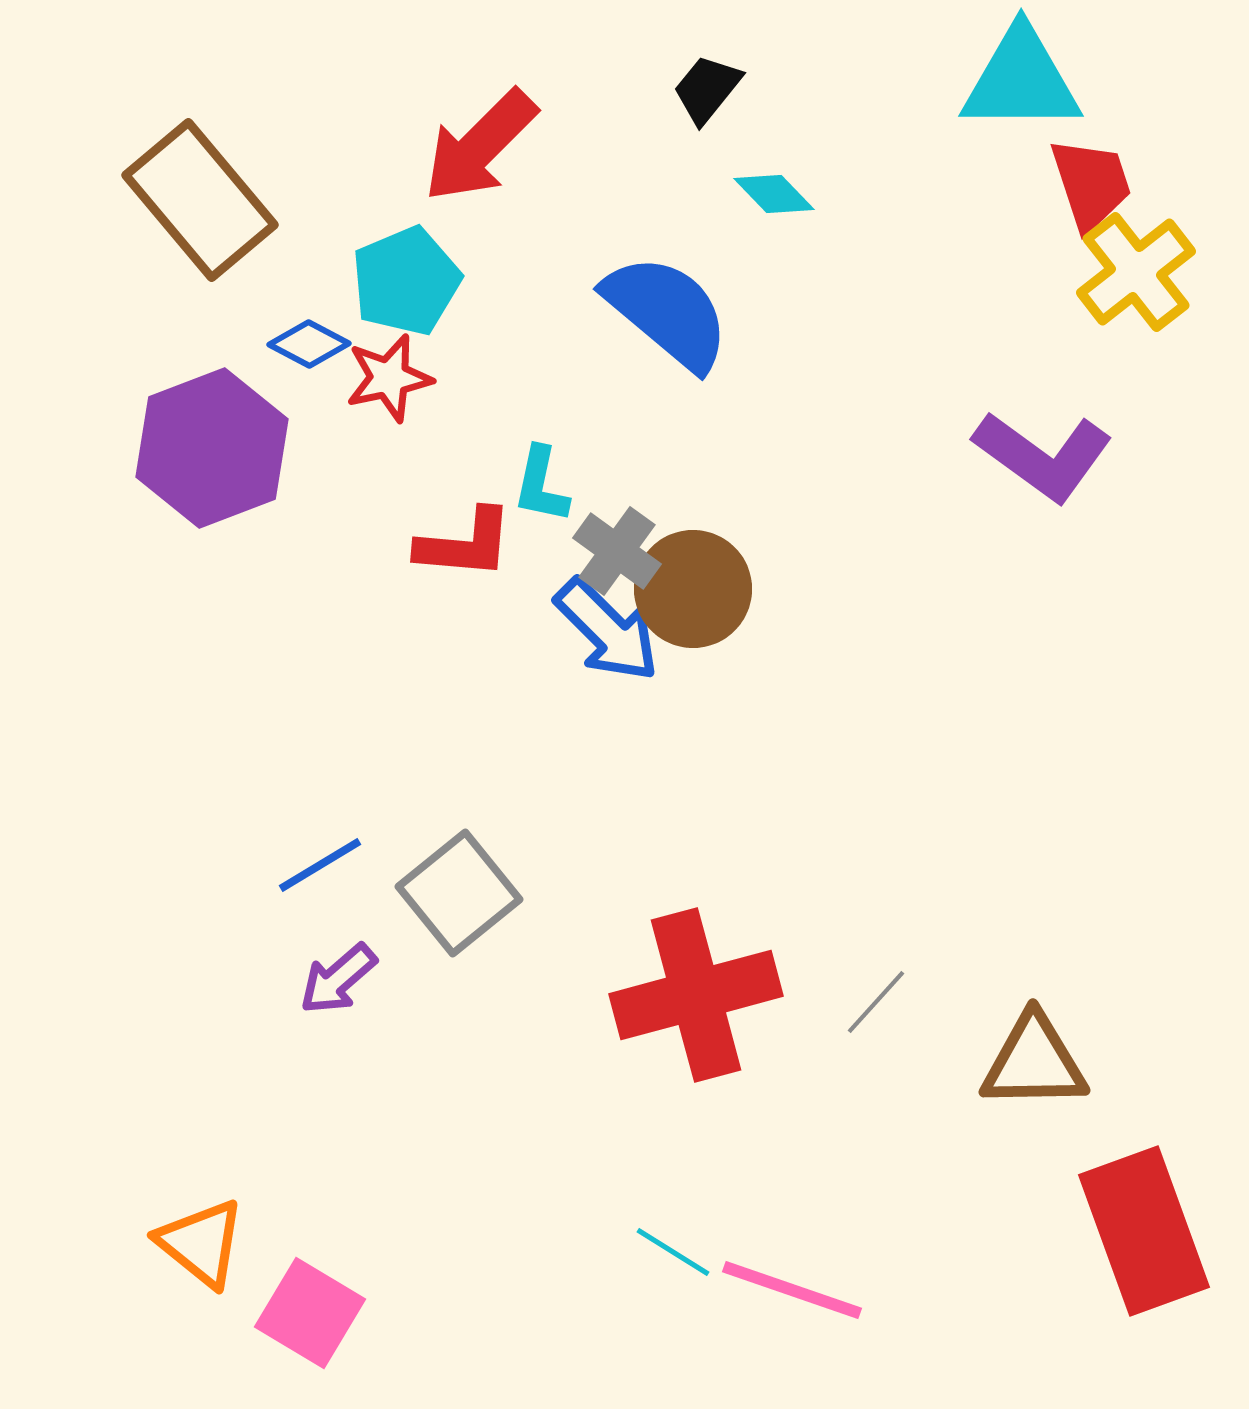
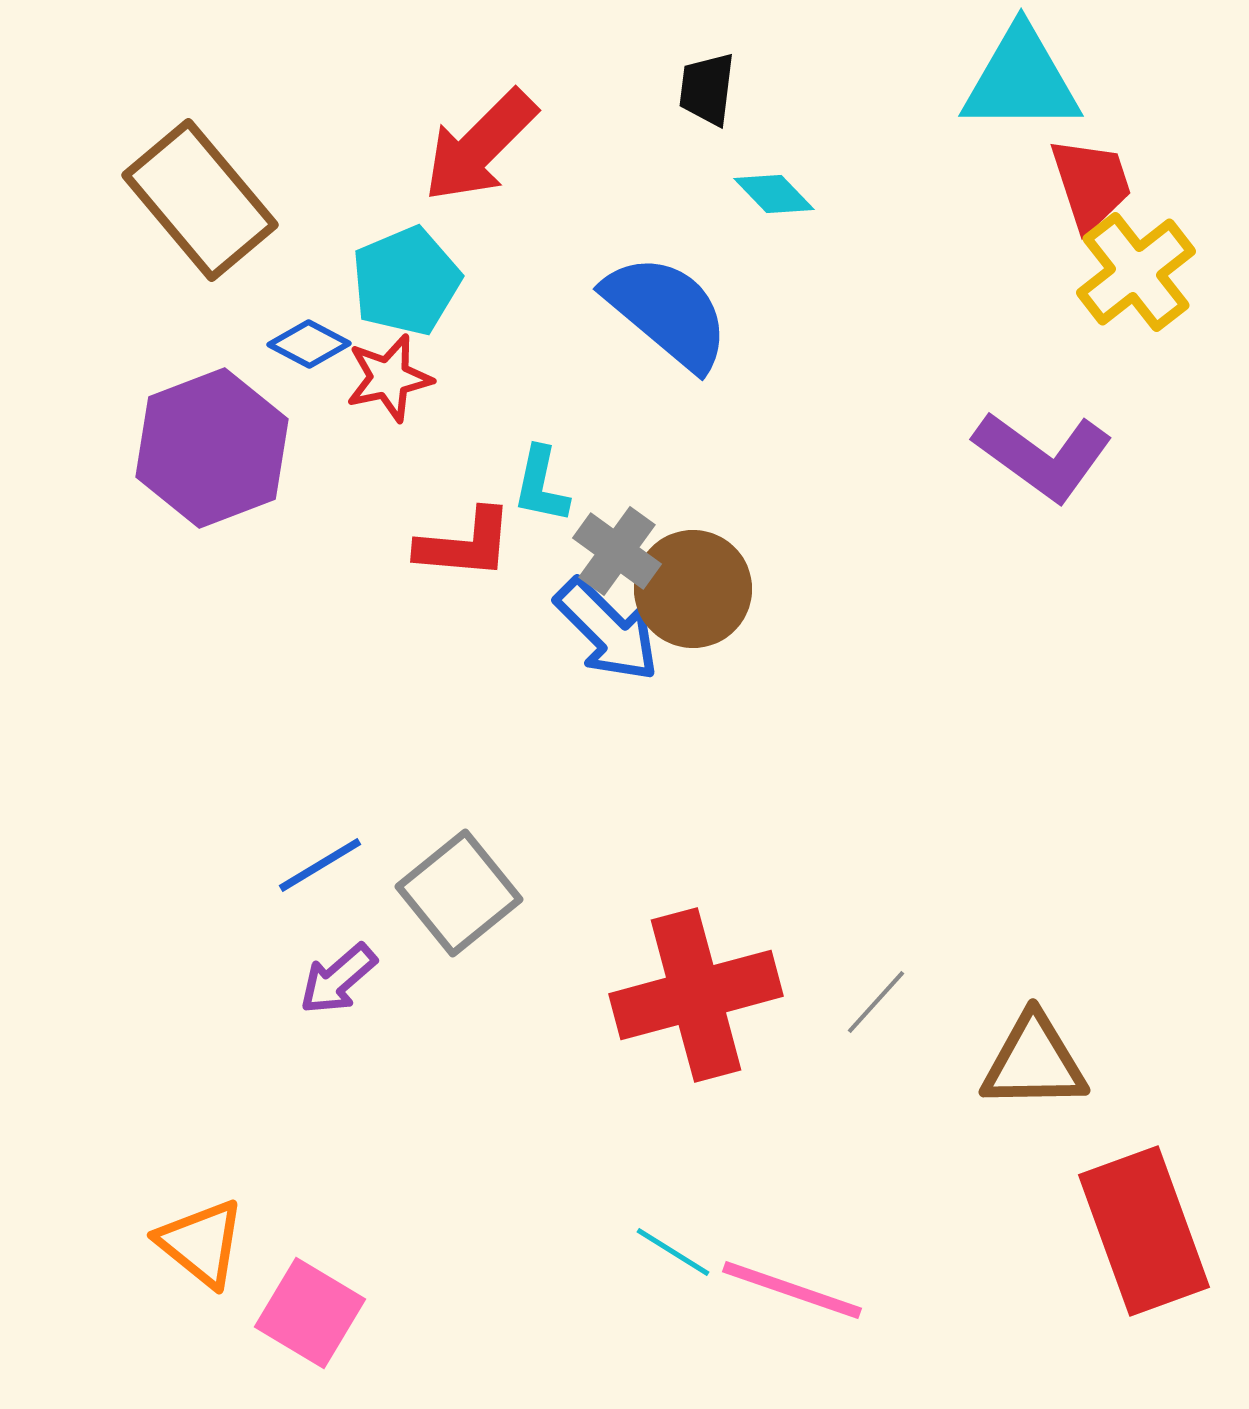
black trapezoid: rotated 32 degrees counterclockwise
